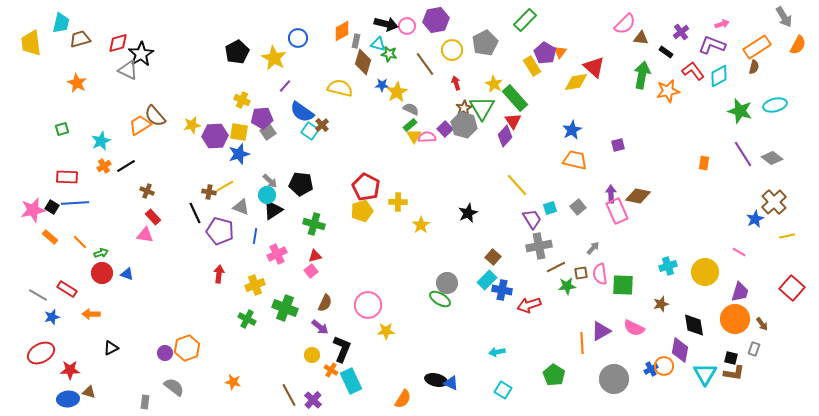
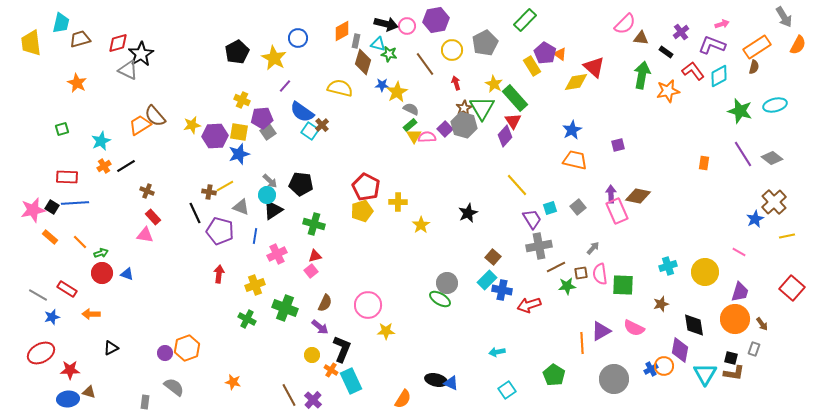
orange triangle at (560, 52): moved 2 px down; rotated 32 degrees counterclockwise
cyan square at (503, 390): moved 4 px right; rotated 24 degrees clockwise
